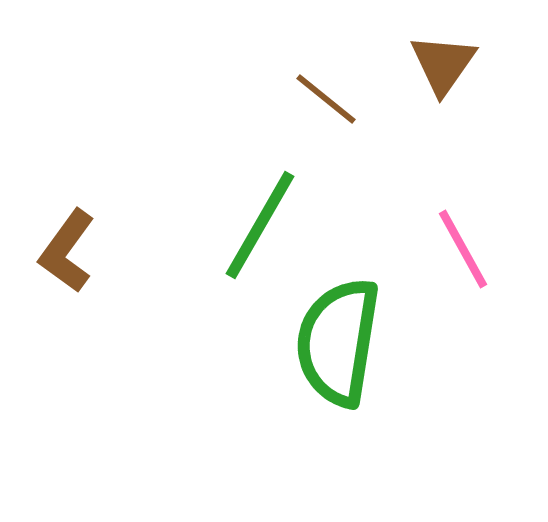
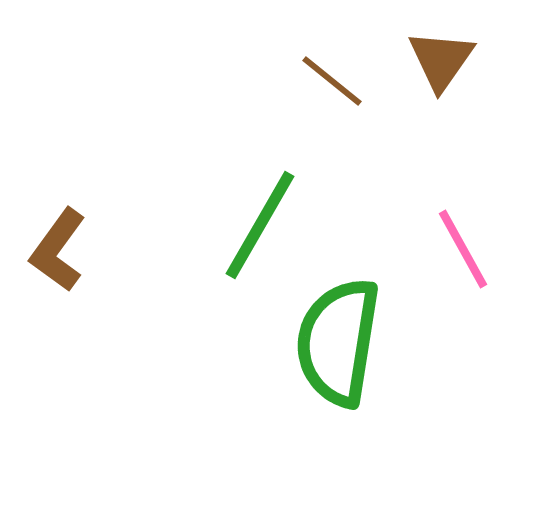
brown triangle: moved 2 px left, 4 px up
brown line: moved 6 px right, 18 px up
brown L-shape: moved 9 px left, 1 px up
